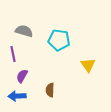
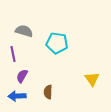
cyan pentagon: moved 2 px left, 3 px down
yellow triangle: moved 4 px right, 14 px down
brown semicircle: moved 2 px left, 2 px down
